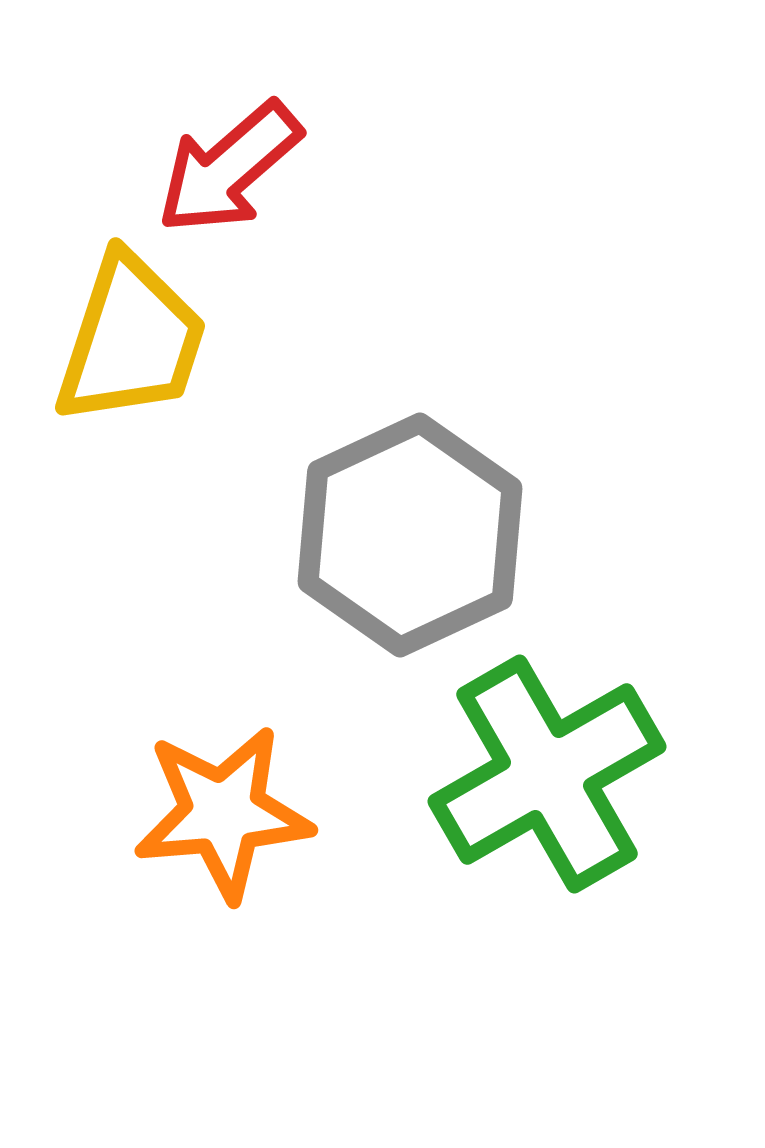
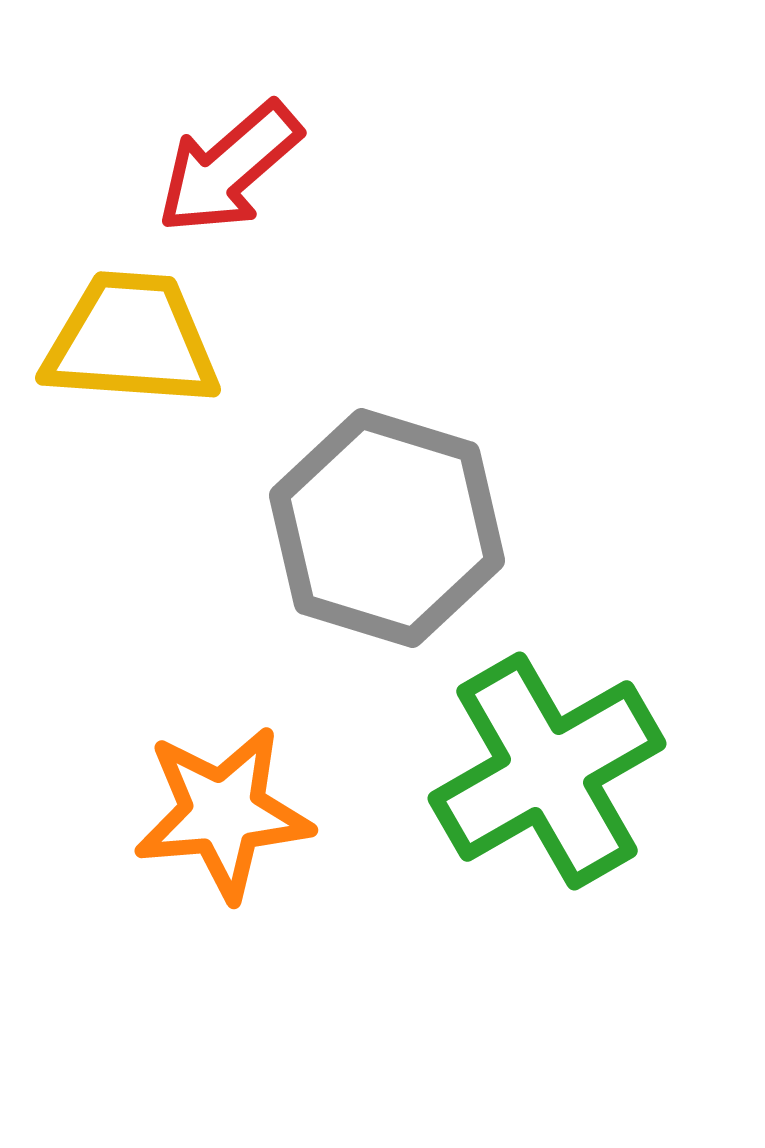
yellow trapezoid: rotated 104 degrees counterclockwise
gray hexagon: moved 23 px left, 7 px up; rotated 18 degrees counterclockwise
green cross: moved 3 px up
